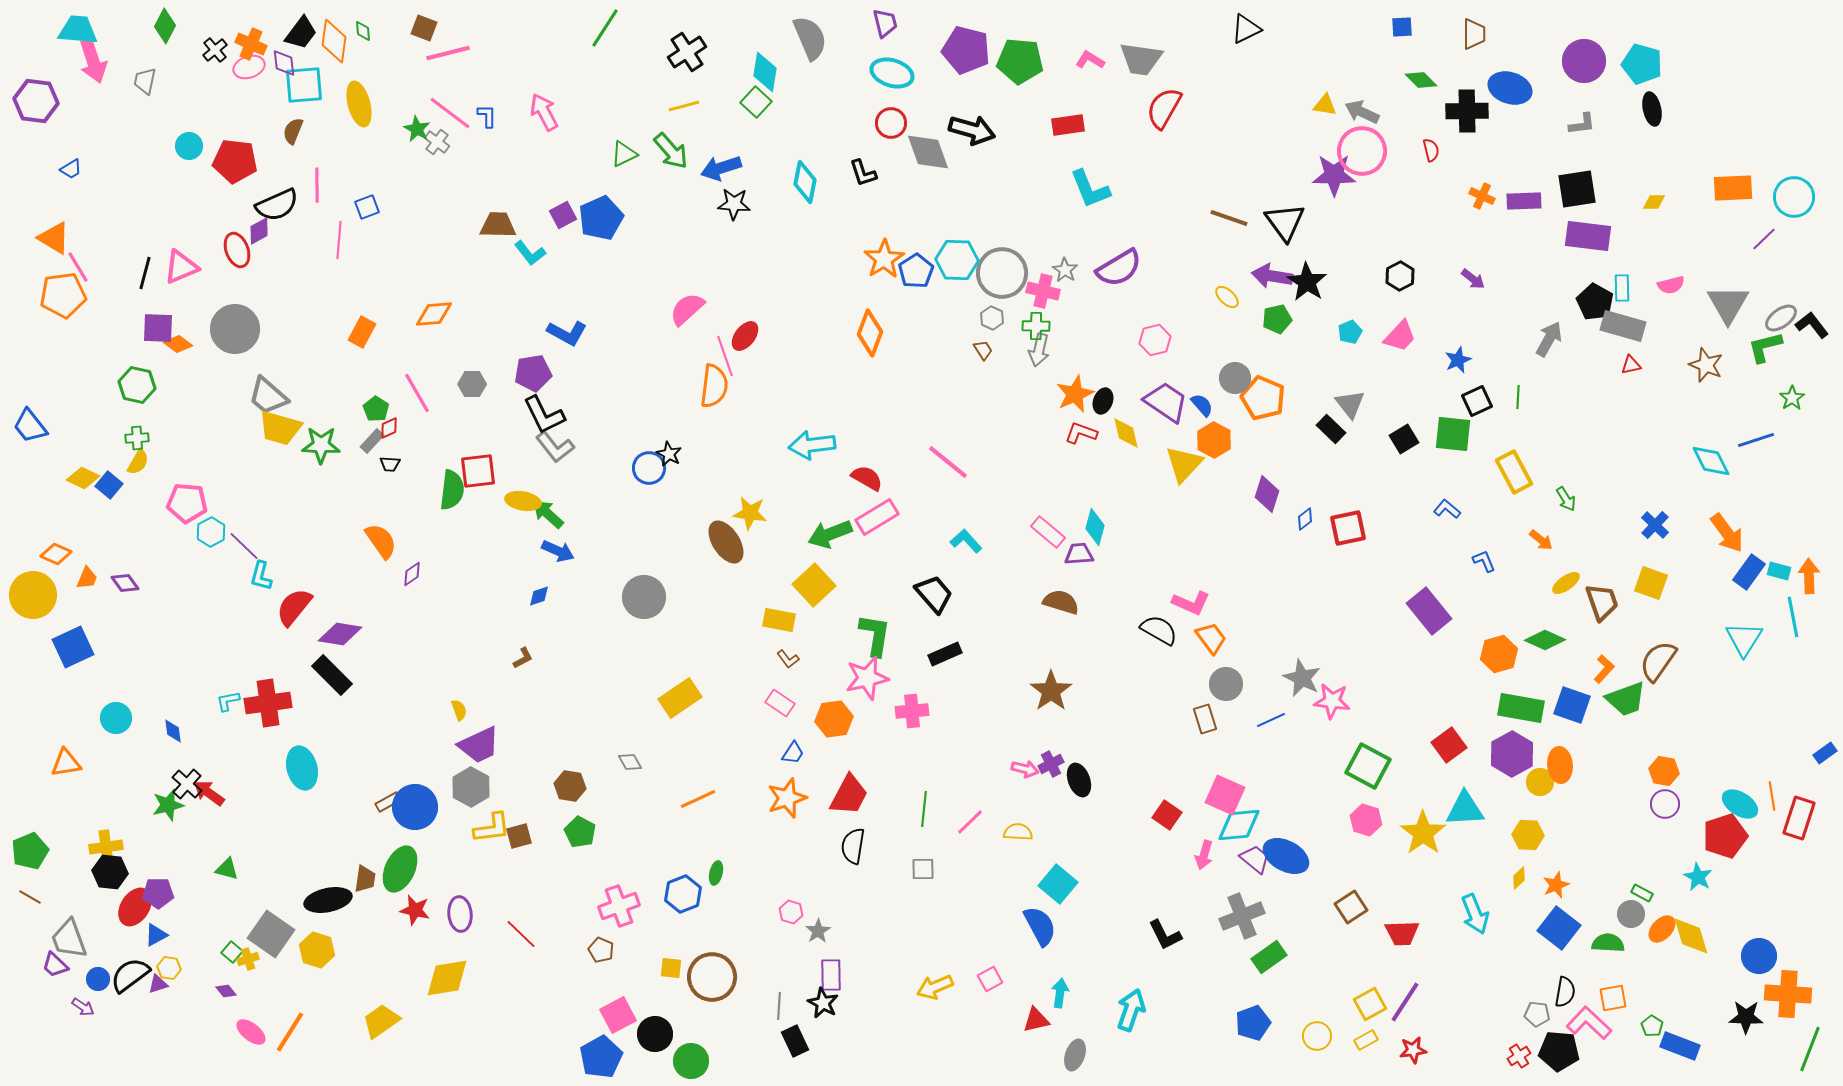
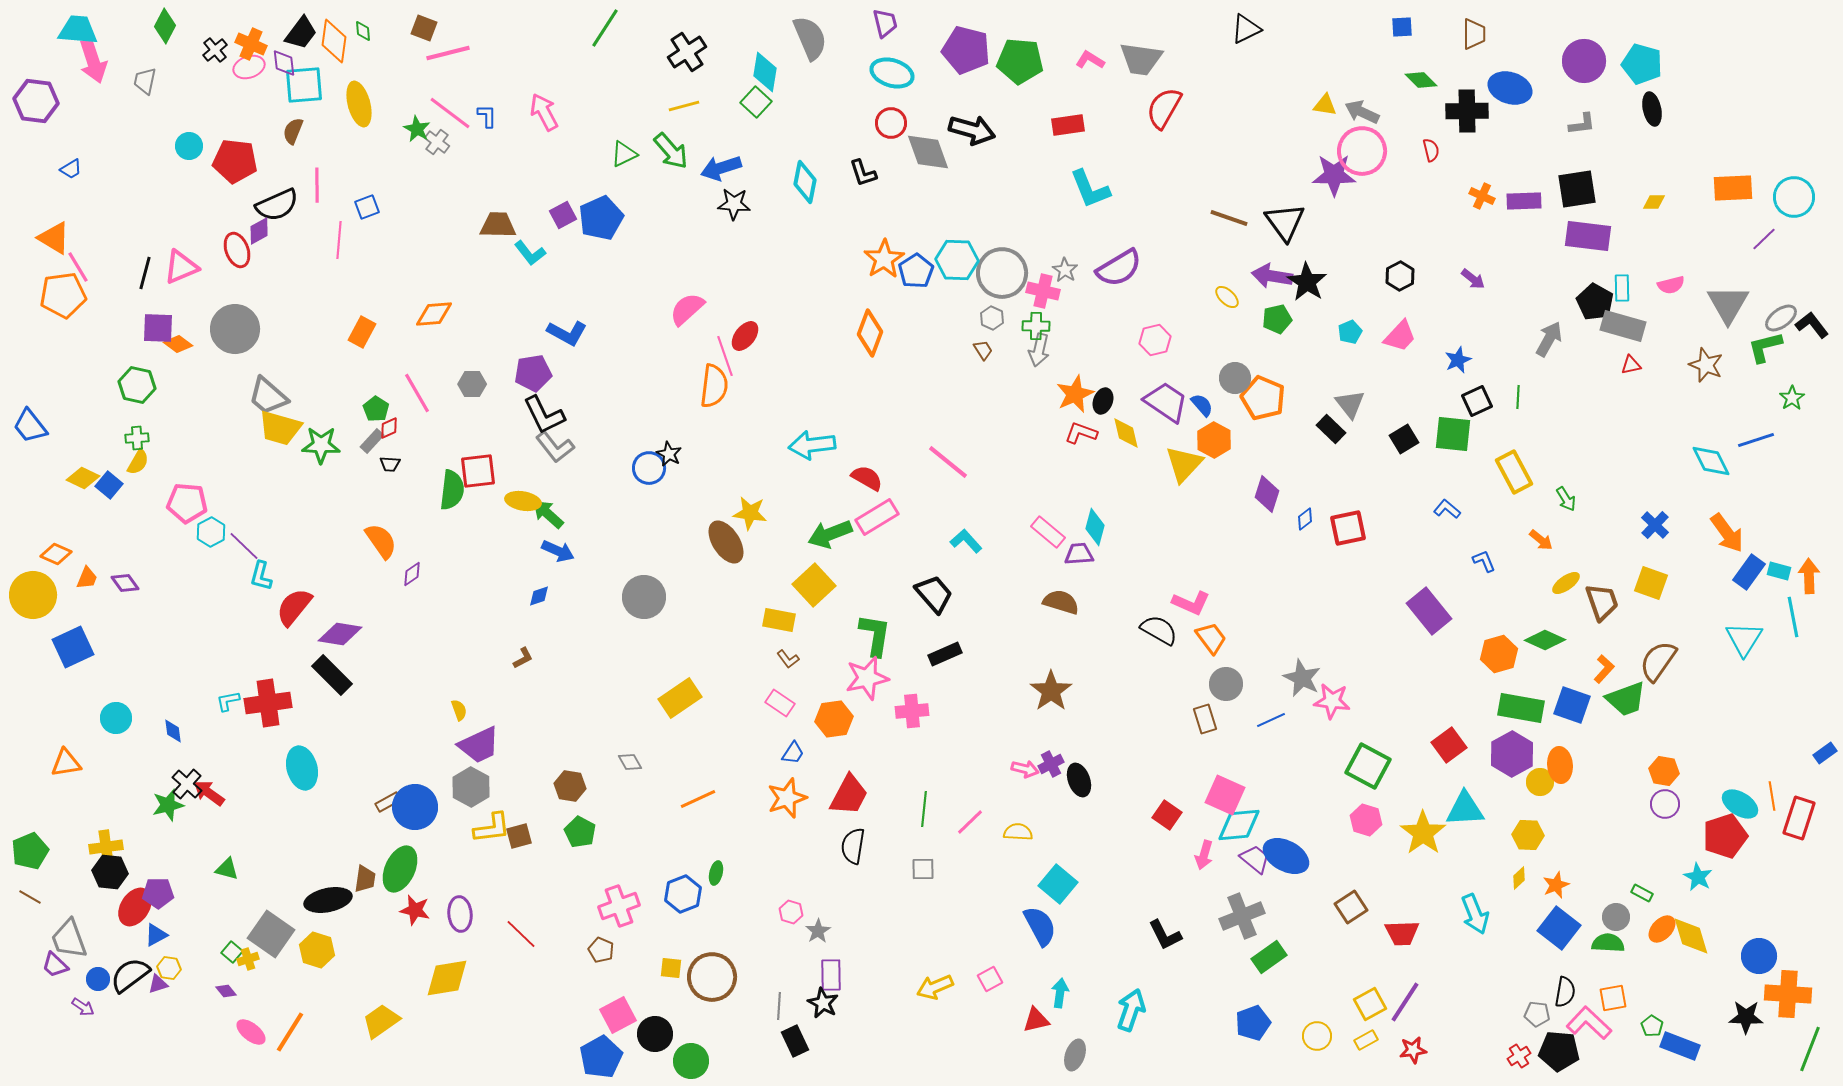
gray circle at (1631, 914): moved 15 px left, 3 px down
